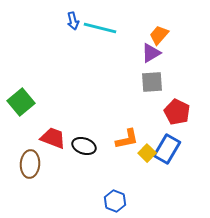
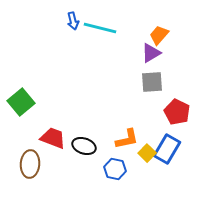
blue hexagon: moved 32 px up; rotated 10 degrees counterclockwise
